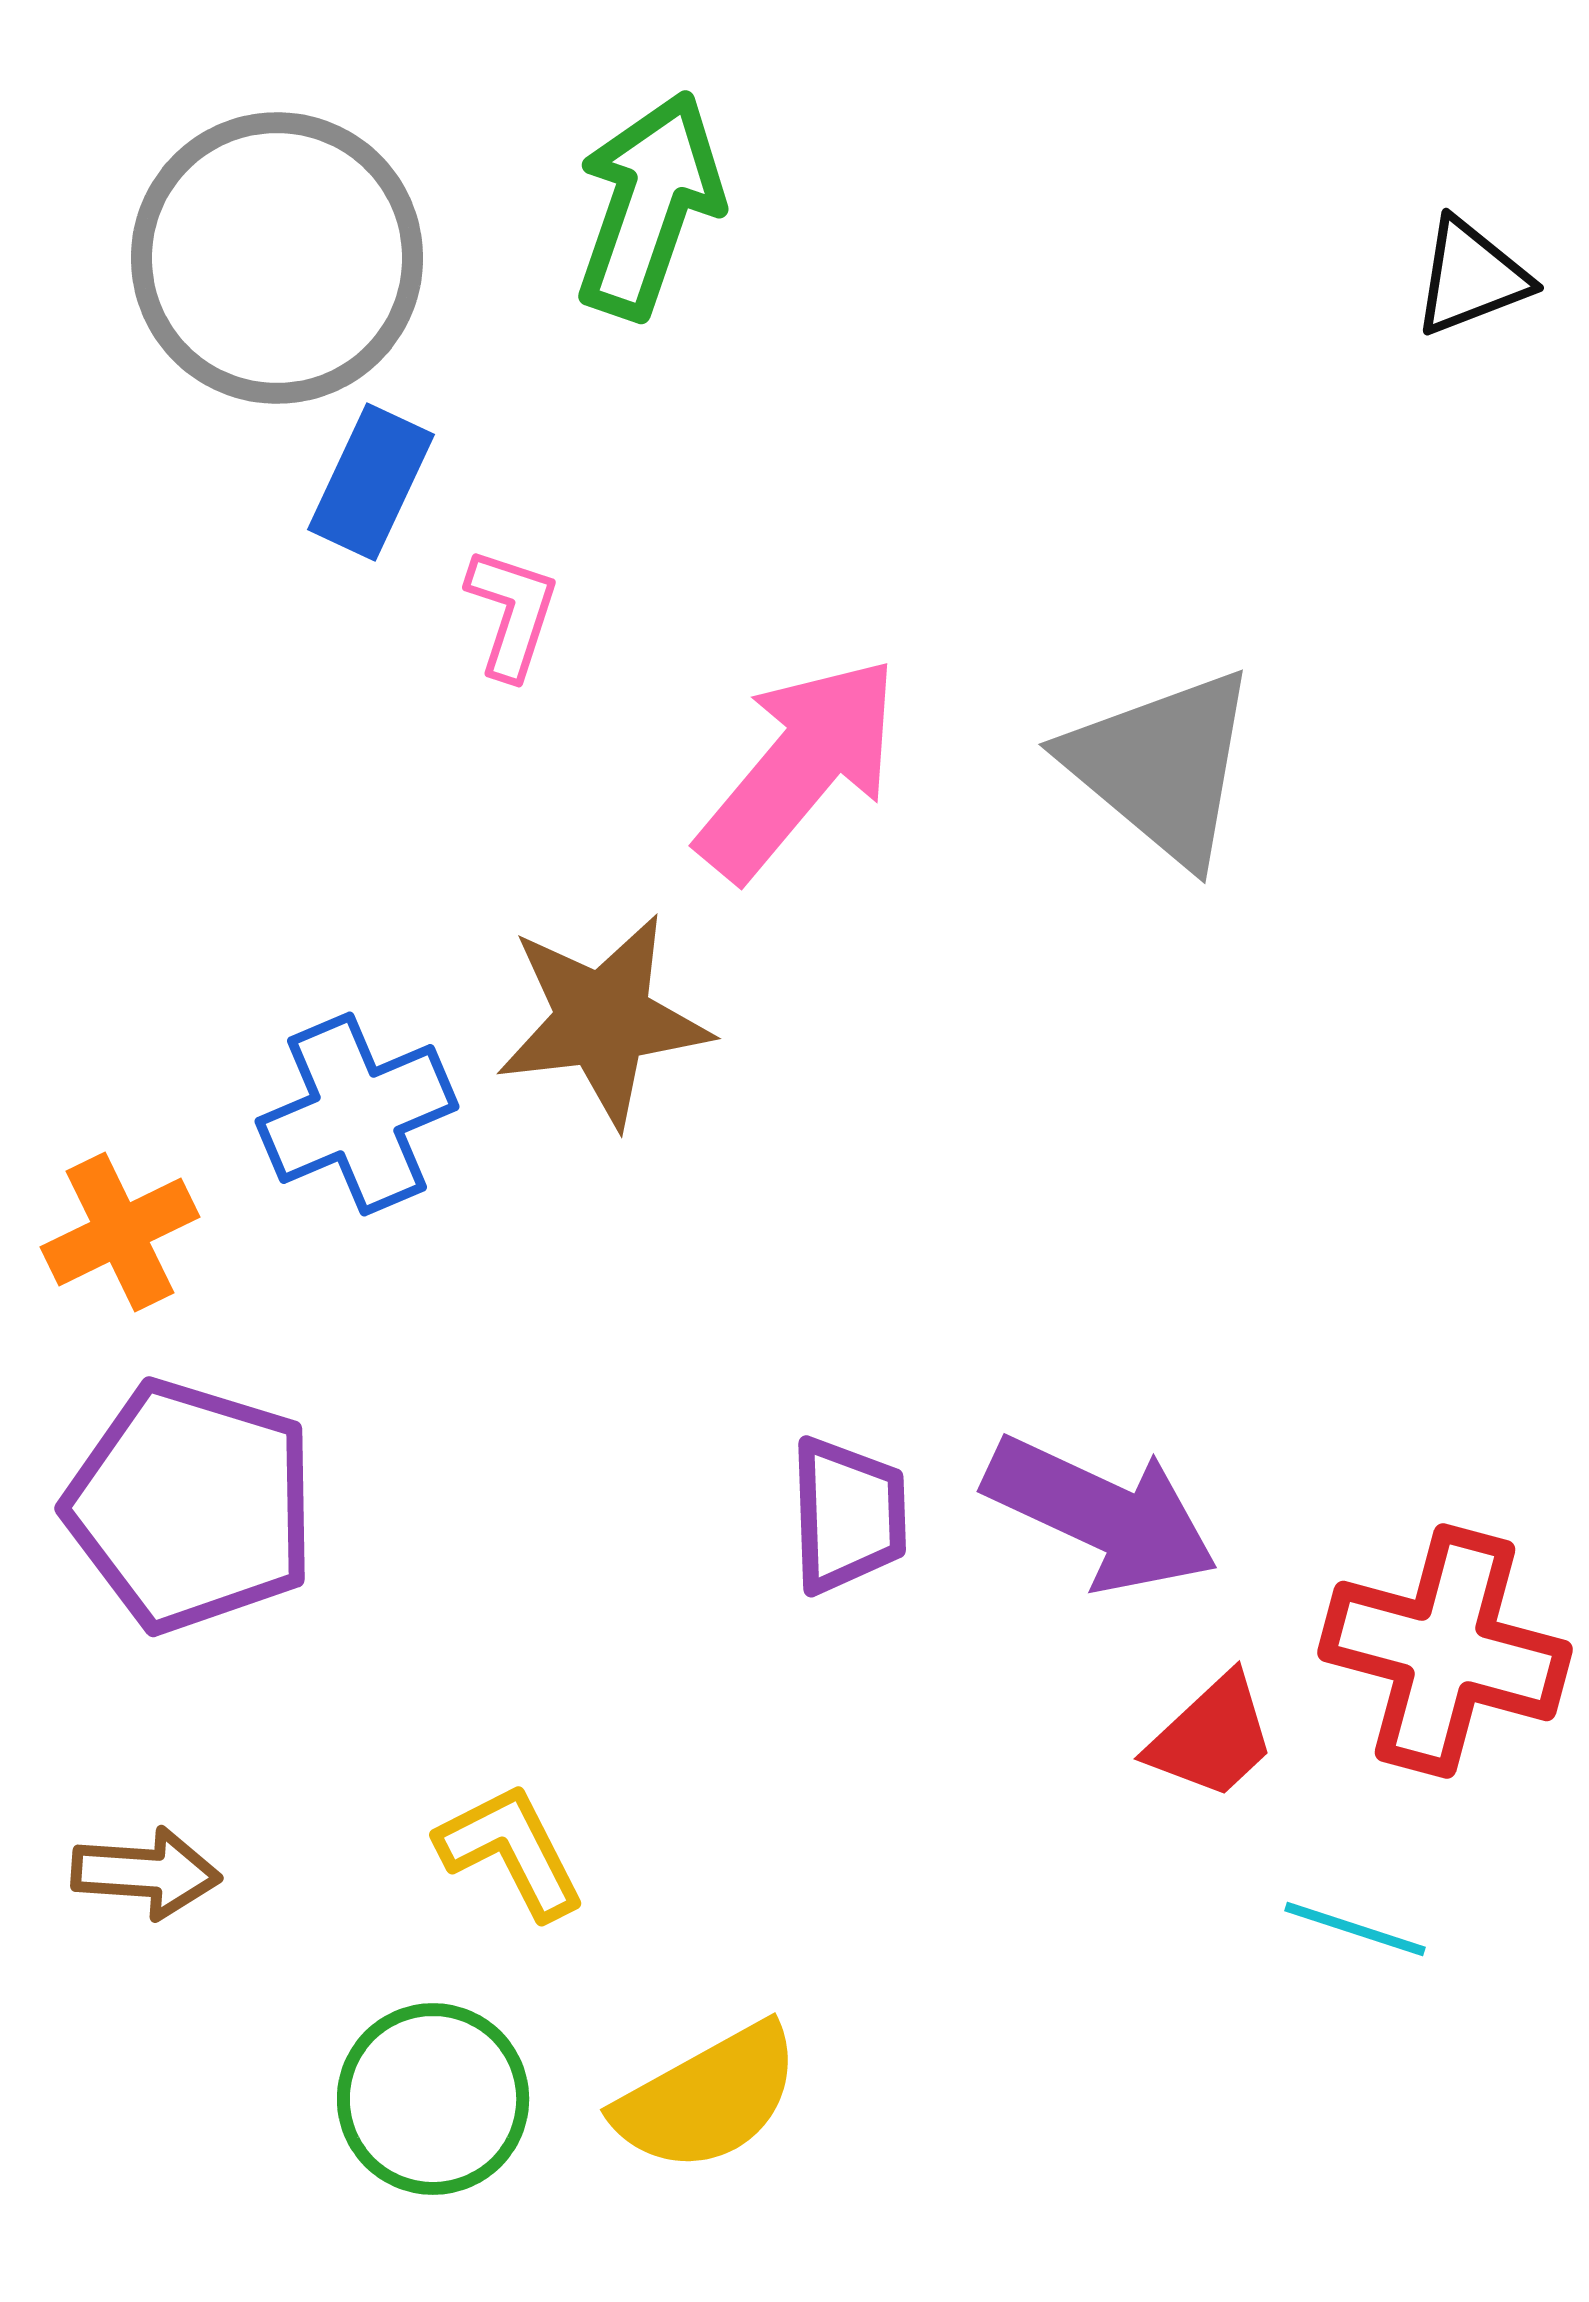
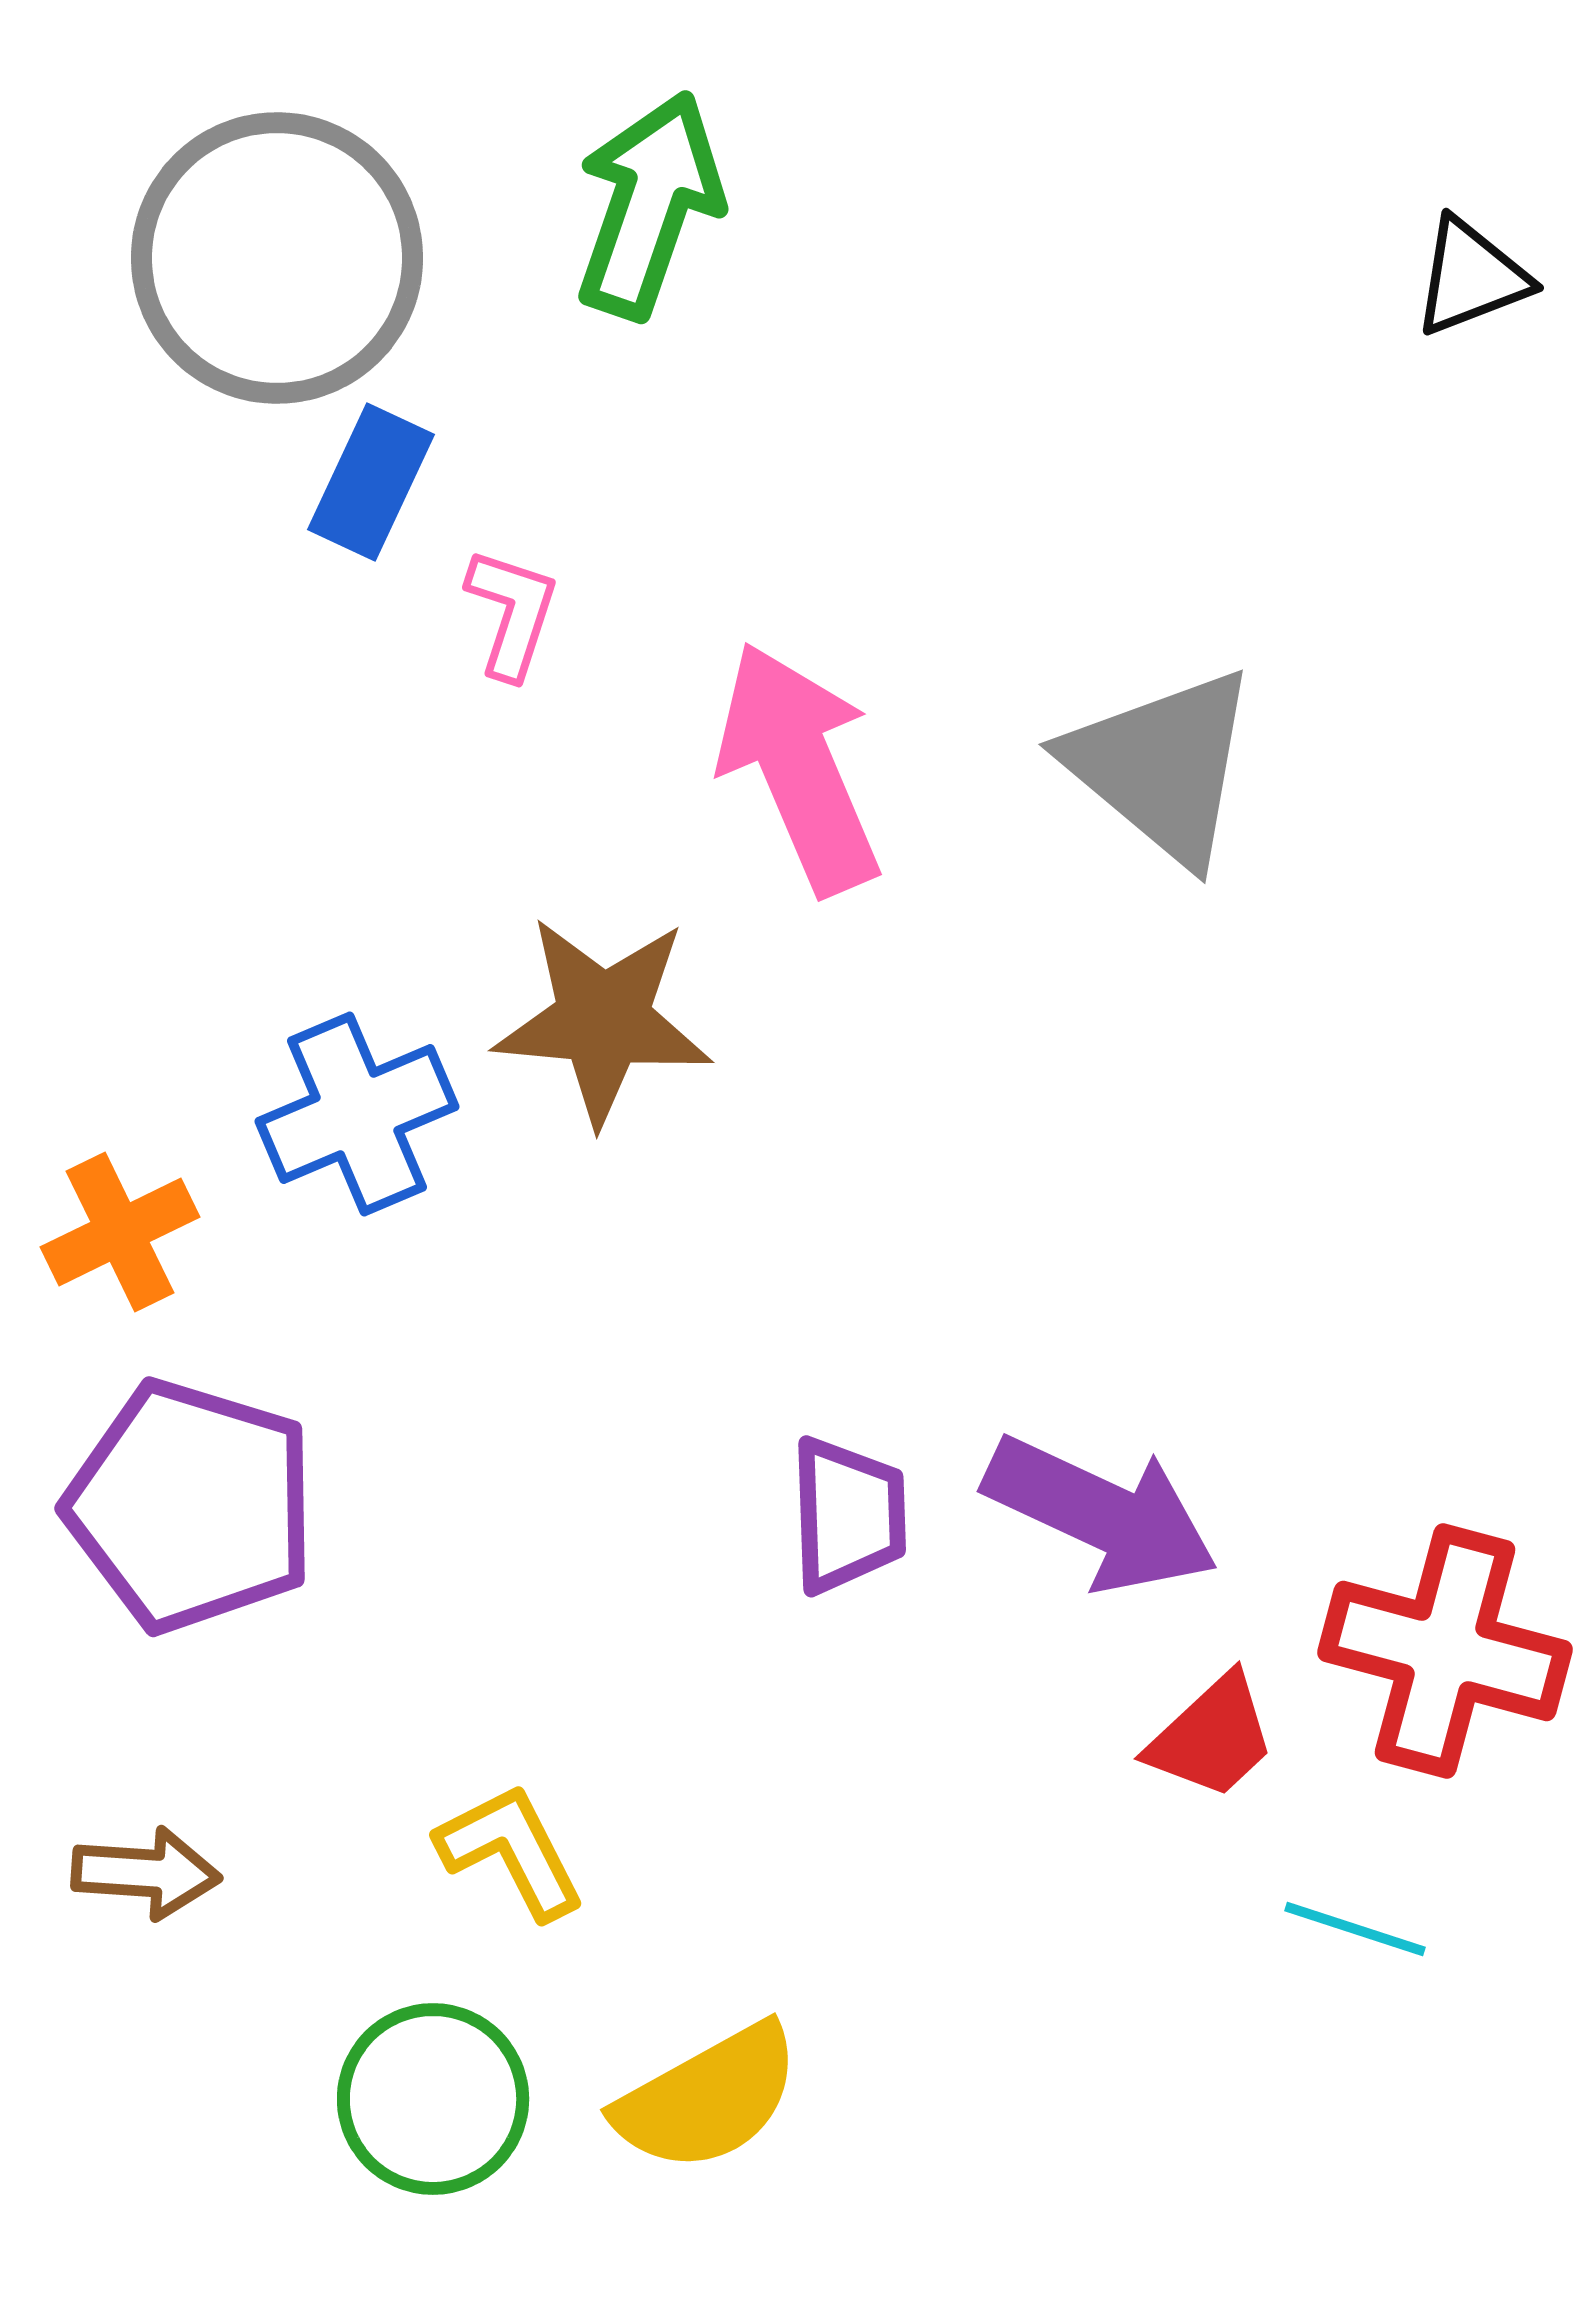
pink arrow: rotated 63 degrees counterclockwise
brown star: rotated 12 degrees clockwise
